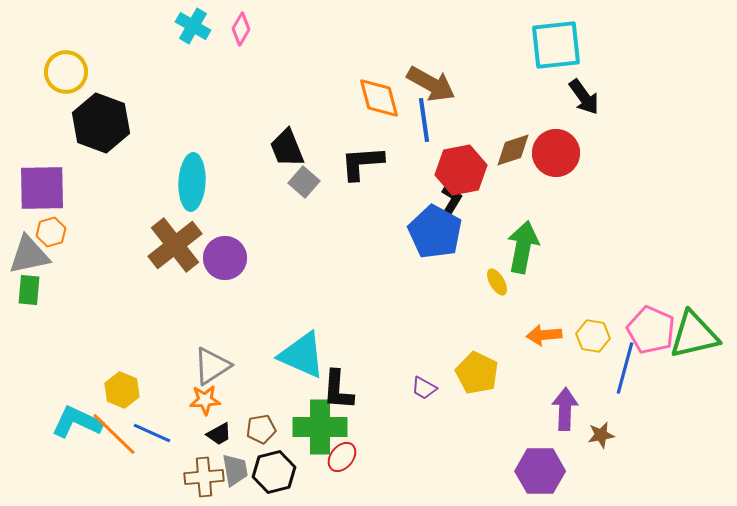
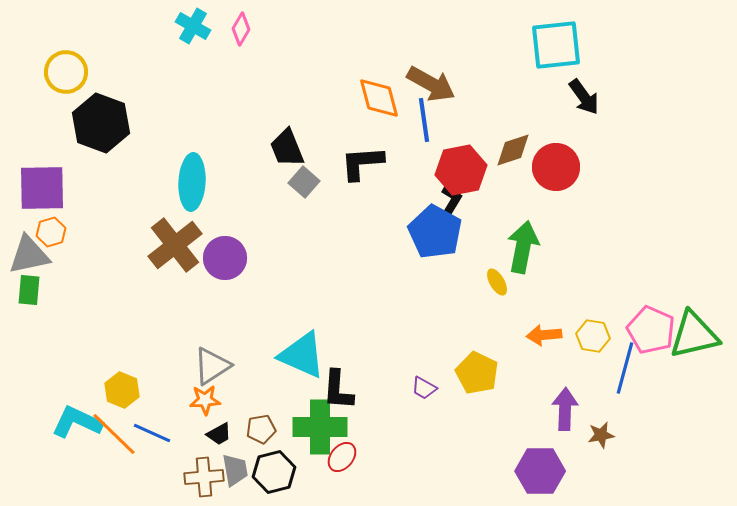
red circle at (556, 153): moved 14 px down
